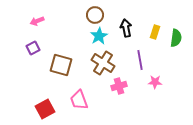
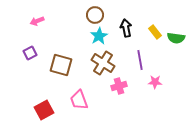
yellow rectangle: rotated 56 degrees counterclockwise
green semicircle: rotated 90 degrees clockwise
purple square: moved 3 px left, 5 px down
red square: moved 1 px left, 1 px down
